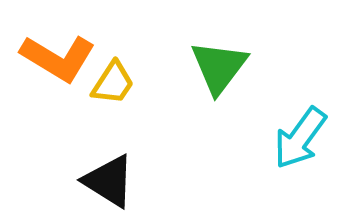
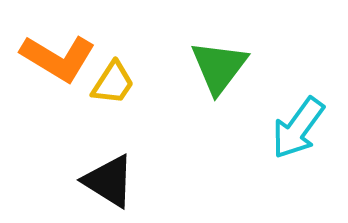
cyan arrow: moved 2 px left, 10 px up
